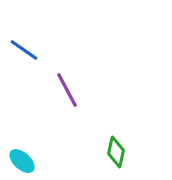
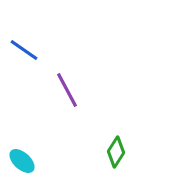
green diamond: rotated 20 degrees clockwise
